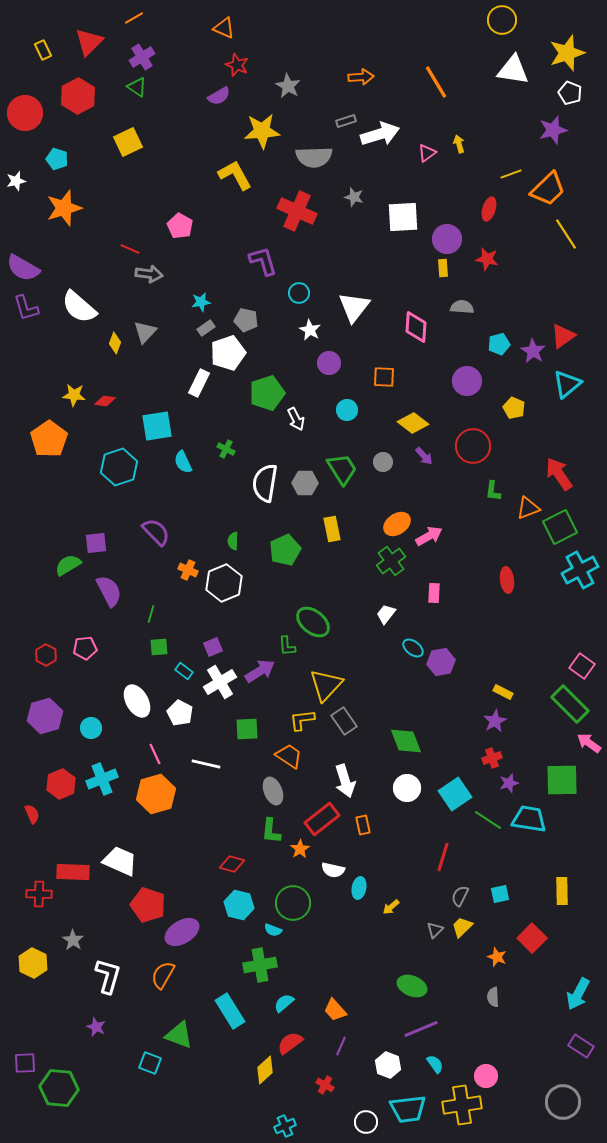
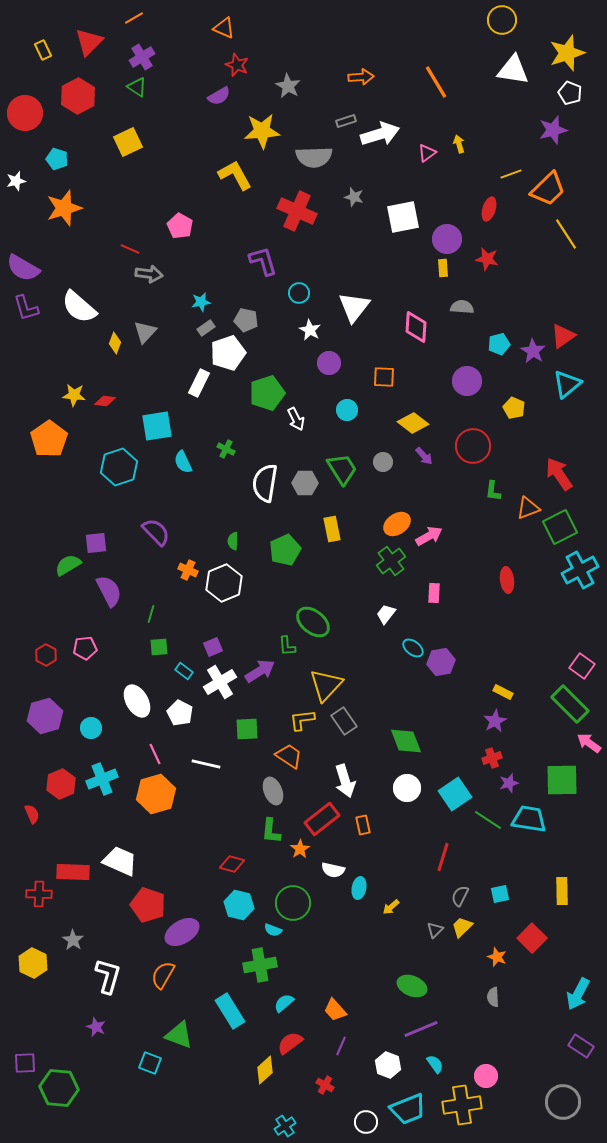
white square at (403, 217): rotated 8 degrees counterclockwise
cyan trapezoid at (408, 1109): rotated 15 degrees counterclockwise
cyan cross at (285, 1126): rotated 10 degrees counterclockwise
